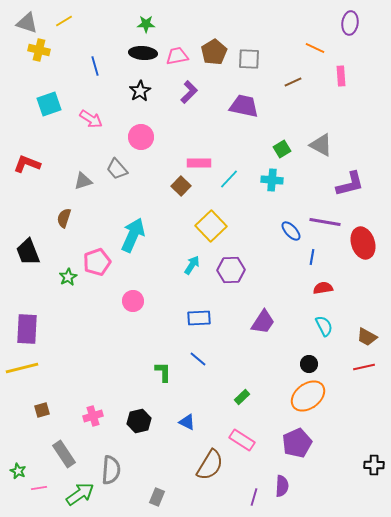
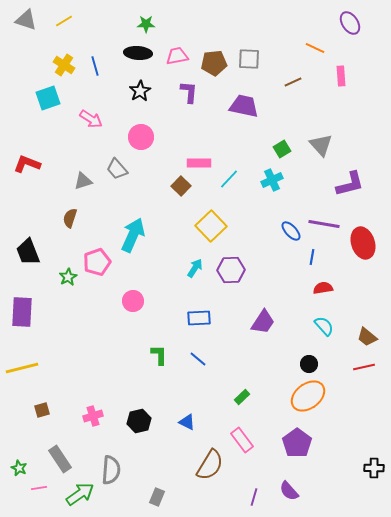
gray triangle at (27, 23): moved 1 px left, 3 px up
purple ellipse at (350, 23): rotated 40 degrees counterclockwise
yellow cross at (39, 50): moved 25 px right, 15 px down; rotated 20 degrees clockwise
brown pentagon at (214, 52): moved 11 px down; rotated 25 degrees clockwise
black ellipse at (143, 53): moved 5 px left
purple L-shape at (189, 92): rotated 40 degrees counterclockwise
cyan square at (49, 104): moved 1 px left, 6 px up
gray triangle at (321, 145): rotated 20 degrees clockwise
cyan cross at (272, 180): rotated 30 degrees counterclockwise
brown semicircle at (64, 218): moved 6 px right
purple line at (325, 222): moved 1 px left, 2 px down
cyan arrow at (192, 265): moved 3 px right, 3 px down
cyan semicircle at (324, 326): rotated 15 degrees counterclockwise
purple rectangle at (27, 329): moved 5 px left, 17 px up
brown trapezoid at (367, 337): rotated 10 degrees clockwise
green L-shape at (163, 372): moved 4 px left, 17 px up
pink rectangle at (242, 440): rotated 20 degrees clockwise
purple pentagon at (297, 443): rotated 12 degrees counterclockwise
gray rectangle at (64, 454): moved 4 px left, 5 px down
black cross at (374, 465): moved 3 px down
green star at (18, 471): moved 1 px right, 3 px up
purple semicircle at (282, 486): moved 7 px right, 5 px down; rotated 135 degrees clockwise
